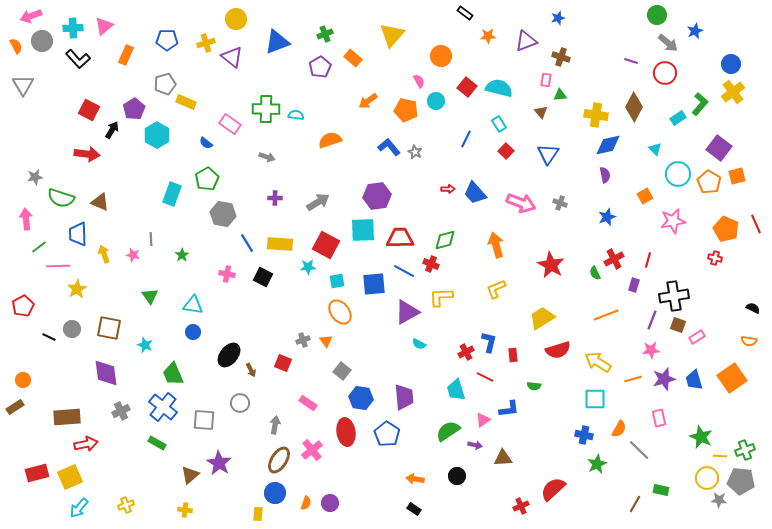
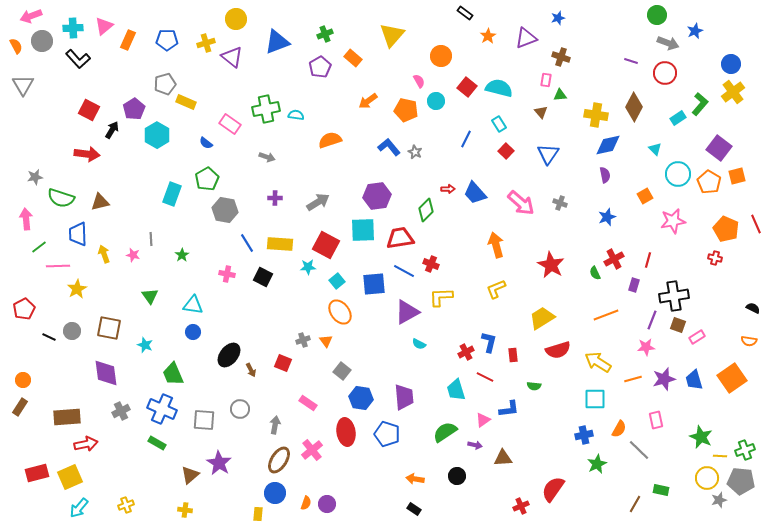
orange star at (488, 36): rotated 28 degrees counterclockwise
purple triangle at (526, 41): moved 3 px up
gray arrow at (668, 43): rotated 20 degrees counterclockwise
orange rectangle at (126, 55): moved 2 px right, 15 px up
green cross at (266, 109): rotated 12 degrees counterclockwise
brown triangle at (100, 202): rotated 36 degrees counterclockwise
pink arrow at (521, 203): rotated 20 degrees clockwise
gray hexagon at (223, 214): moved 2 px right, 4 px up
red trapezoid at (400, 238): rotated 8 degrees counterclockwise
green diamond at (445, 240): moved 19 px left, 30 px up; rotated 30 degrees counterclockwise
cyan square at (337, 281): rotated 28 degrees counterclockwise
red pentagon at (23, 306): moved 1 px right, 3 px down
gray circle at (72, 329): moved 2 px down
pink star at (651, 350): moved 5 px left, 3 px up
gray circle at (240, 403): moved 6 px down
brown rectangle at (15, 407): moved 5 px right; rotated 24 degrees counterclockwise
blue cross at (163, 407): moved 1 px left, 2 px down; rotated 16 degrees counterclockwise
pink rectangle at (659, 418): moved 3 px left, 2 px down
green semicircle at (448, 431): moved 3 px left, 1 px down
blue pentagon at (387, 434): rotated 15 degrees counterclockwise
blue cross at (584, 435): rotated 24 degrees counterclockwise
red semicircle at (553, 489): rotated 12 degrees counterclockwise
gray star at (719, 500): rotated 21 degrees counterclockwise
purple circle at (330, 503): moved 3 px left, 1 px down
